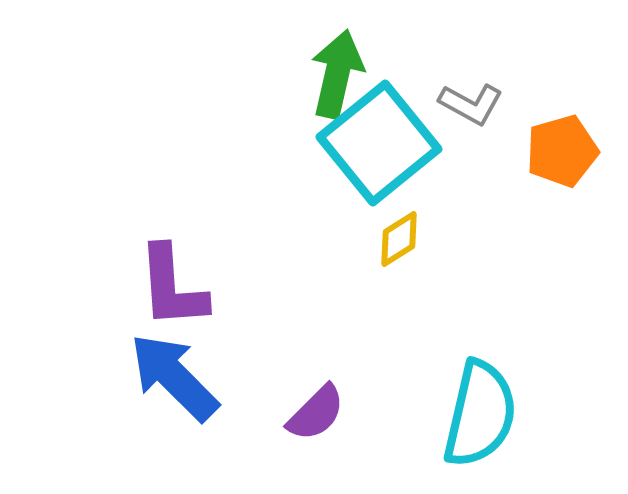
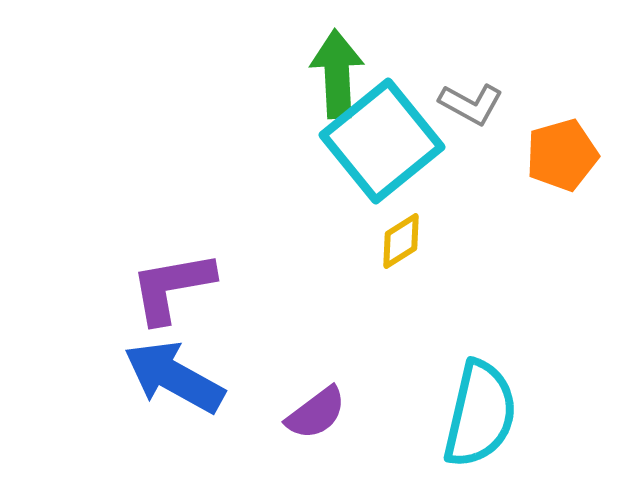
green arrow: rotated 16 degrees counterclockwise
cyan square: moved 3 px right, 2 px up
orange pentagon: moved 4 px down
yellow diamond: moved 2 px right, 2 px down
purple L-shape: rotated 84 degrees clockwise
blue arrow: rotated 16 degrees counterclockwise
purple semicircle: rotated 8 degrees clockwise
